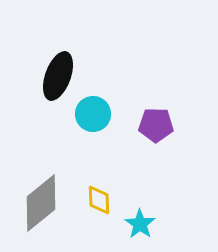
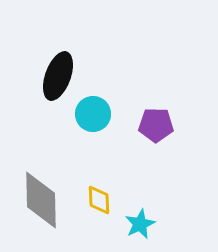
gray diamond: moved 3 px up; rotated 52 degrees counterclockwise
cyan star: rotated 12 degrees clockwise
